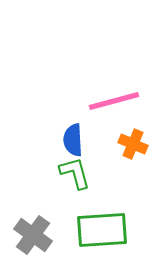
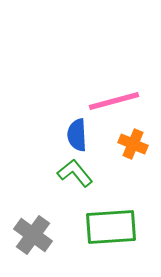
blue semicircle: moved 4 px right, 5 px up
green L-shape: rotated 24 degrees counterclockwise
green rectangle: moved 9 px right, 3 px up
